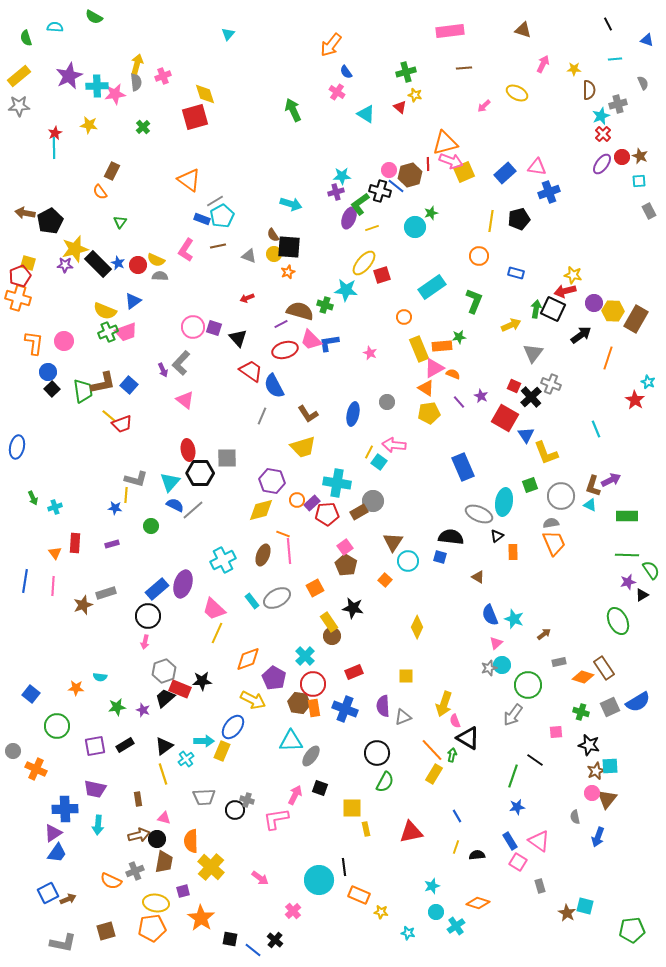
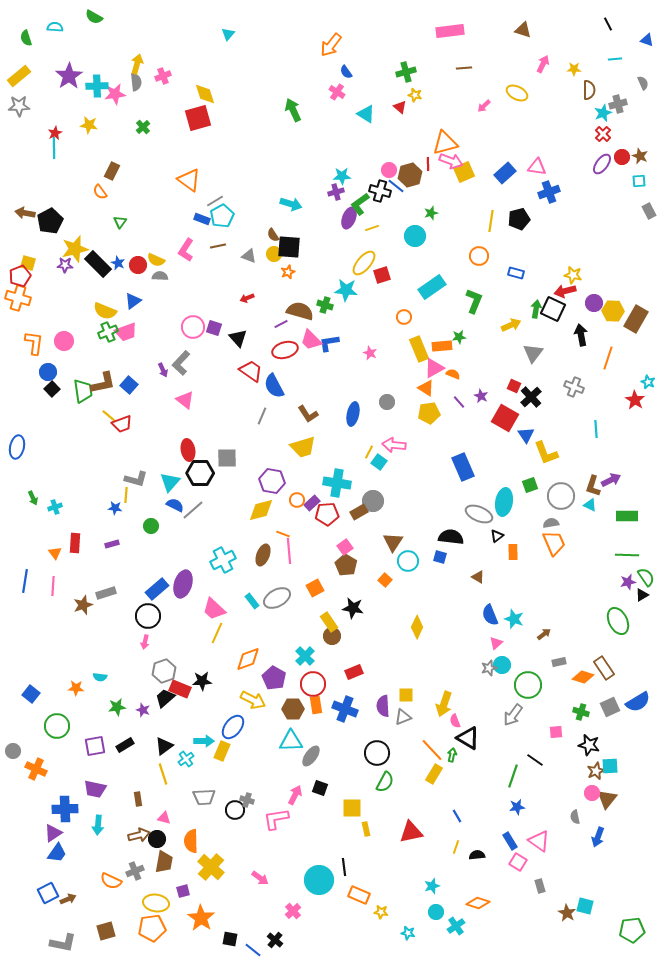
purple star at (69, 76): rotated 8 degrees counterclockwise
cyan star at (601, 116): moved 2 px right, 3 px up
red square at (195, 117): moved 3 px right, 1 px down
cyan circle at (415, 227): moved 9 px down
black arrow at (581, 335): rotated 65 degrees counterclockwise
gray cross at (551, 384): moved 23 px right, 3 px down
cyan line at (596, 429): rotated 18 degrees clockwise
green semicircle at (651, 570): moved 5 px left, 7 px down
yellow square at (406, 676): moved 19 px down
brown hexagon at (299, 703): moved 6 px left, 6 px down; rotated 10 degrees counterclockwise
orange rectangle at (314, 708): moved 2 px right, 3 px up
